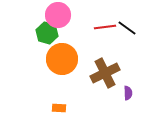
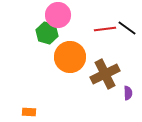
red line: moved 2 px down
orange circle: moved 8 px right, 2 px up
brown cross: moved 1 px down
orange rectangle: moved 30 px left, 4 px down
